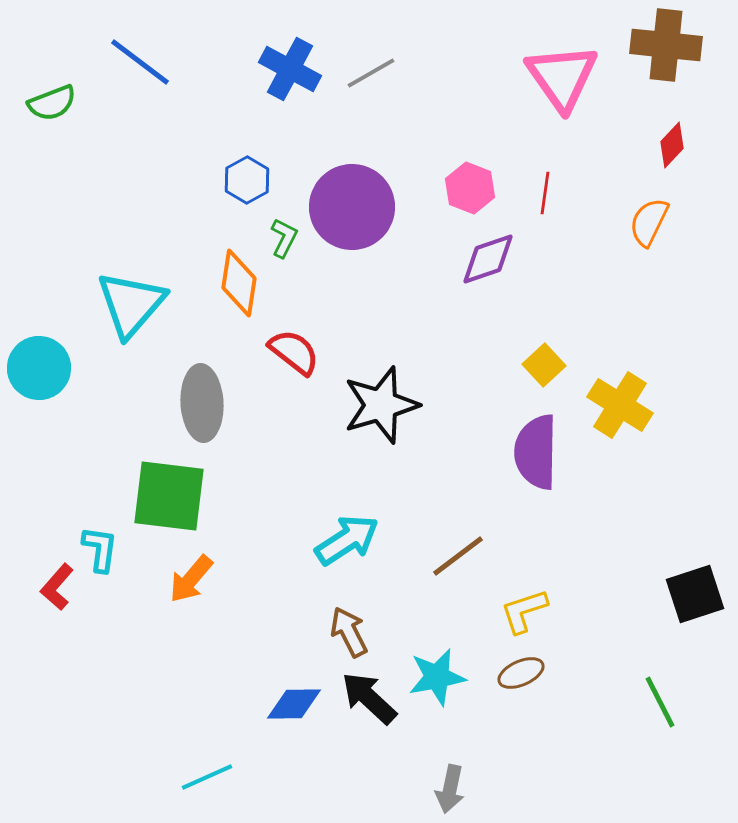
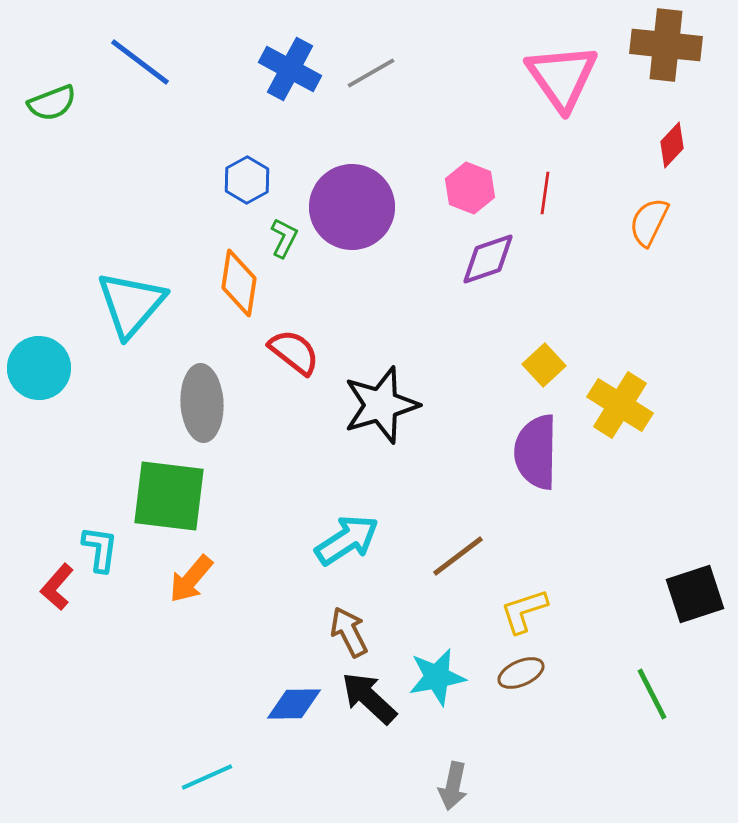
green line: moved 8 px left, 8 px up
gray arrow: moved 3 px right, 3 px up
